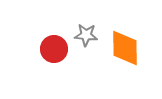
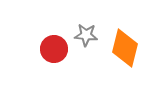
orange diamond: rotated 15 degrees clockwise
